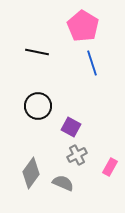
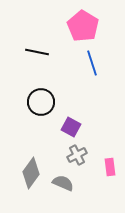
black circle: moved 3 px right, 4 px up
pink rectangle: rotated 36 degrees counterclockwise
